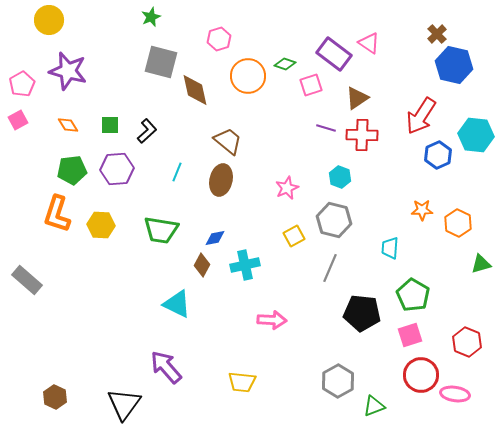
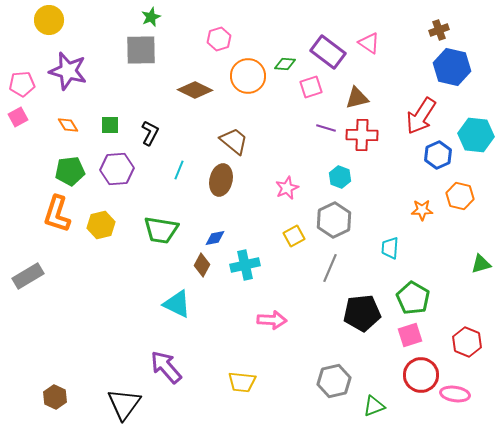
brown cross at (437, 34): moved 2 px right, 4 px up; rotated 24 degrees clockwise
purple rectangle at (334, 54): moved 6 px left, 2 px up
gray square at (161, 62): moved 20 px left, 12 px up; rotated 16 degrees counterclockwise
green diamond at (285, 64): rotated 15 degrees counterclockwise
blue hexagon at (454, 65): moved 2 px left, 2 px down
pink pentagon at (22, 84): rotated 25 degrees clockwise
pink square at (311, 85): moved 2 px down
brown diamond at (195, 90): rotated 52 degrees counterclockwise
brown triangle at (357, 98): rotated 20 degrees clockwise
pink square at (18, 120): moved 3 px up
black L-shape at (147, 131): moved 3 px right, 2 px down; rotated 20 degrees counterclockwise
brown trapezoid at (228, 141): moved 6 px right
green pentagon at (72, 170): moved 2 px left, 1 px down
cyan line at (177, 172): moved 2 px right, 2 px up
gray hexagon at (334, 220): rotated 20 degrees clockwise
orange hexagon at (458, 223): moved 2 px right, 27 px up; rotated 12 degrees counterclockwise
yellow hexagon at (101, 225): rotated 16 degrees counterclockwise
gray rectangle at (27, 280): moved 1 px right, 4 px up; rotated 72 degrees counterclockwise
green pentagon at (413, 295): moved 3 px down
black pentagon at (362, 313): rotated 12 degrees counterclockwise
gray hexagon at (338, 381): moved 4 px left; rotated 16 degrees clockwise
